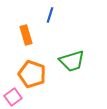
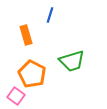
orange pentagon: rotated 8 degrees clockwise
pink square: moved 3 px right, 1 px up; rotated 18 degrees counterclockwise
